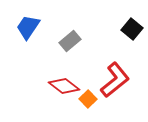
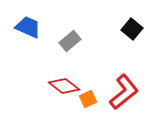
blue trapezoid: rotated 80 degrees clockwise
red L-shape: moved 9 px right, 12 px down
orange square: rotated 18 degrees clockwise
